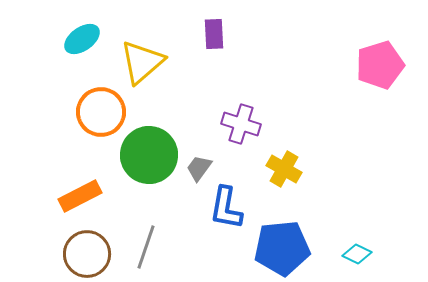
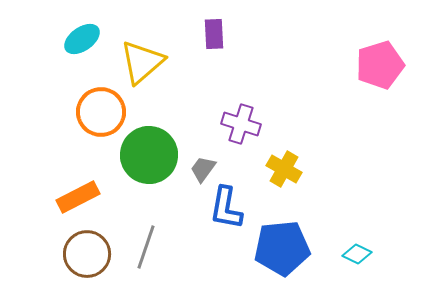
gray trapezoid: moved 4 px right, 1 px down
orange rectangle: moved 2 px left, 1 px down
